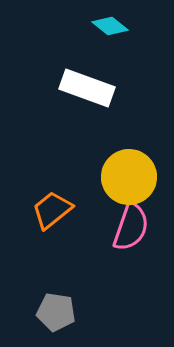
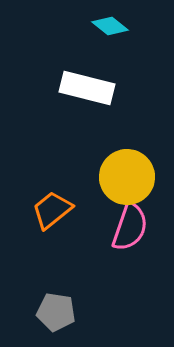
white rectangle: rotated 6 degrees counterclockwise
yellow circle: moved 2 px left
pink semicircle: moved 1 px left
